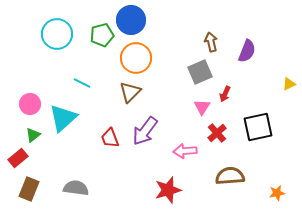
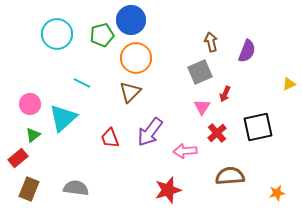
purple arrow: moved 5 px right, 1 px down
